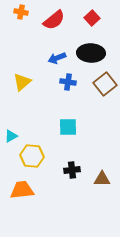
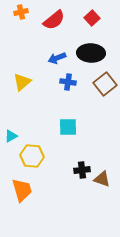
orange cross: rotated 24 degrees counterclockwise
black cross: moved 10 px right
brown triangle: rotated 18 degrees clockwise
orange trapezoid: rotated 80 degrees clockwise
